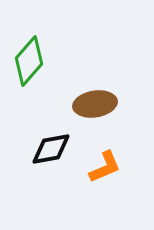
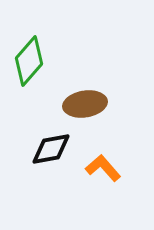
brown ellipse: moved 10 px left
orange L-shape: moved 2 px left, 1 px down; rotated 108 degrees counterclockwise
